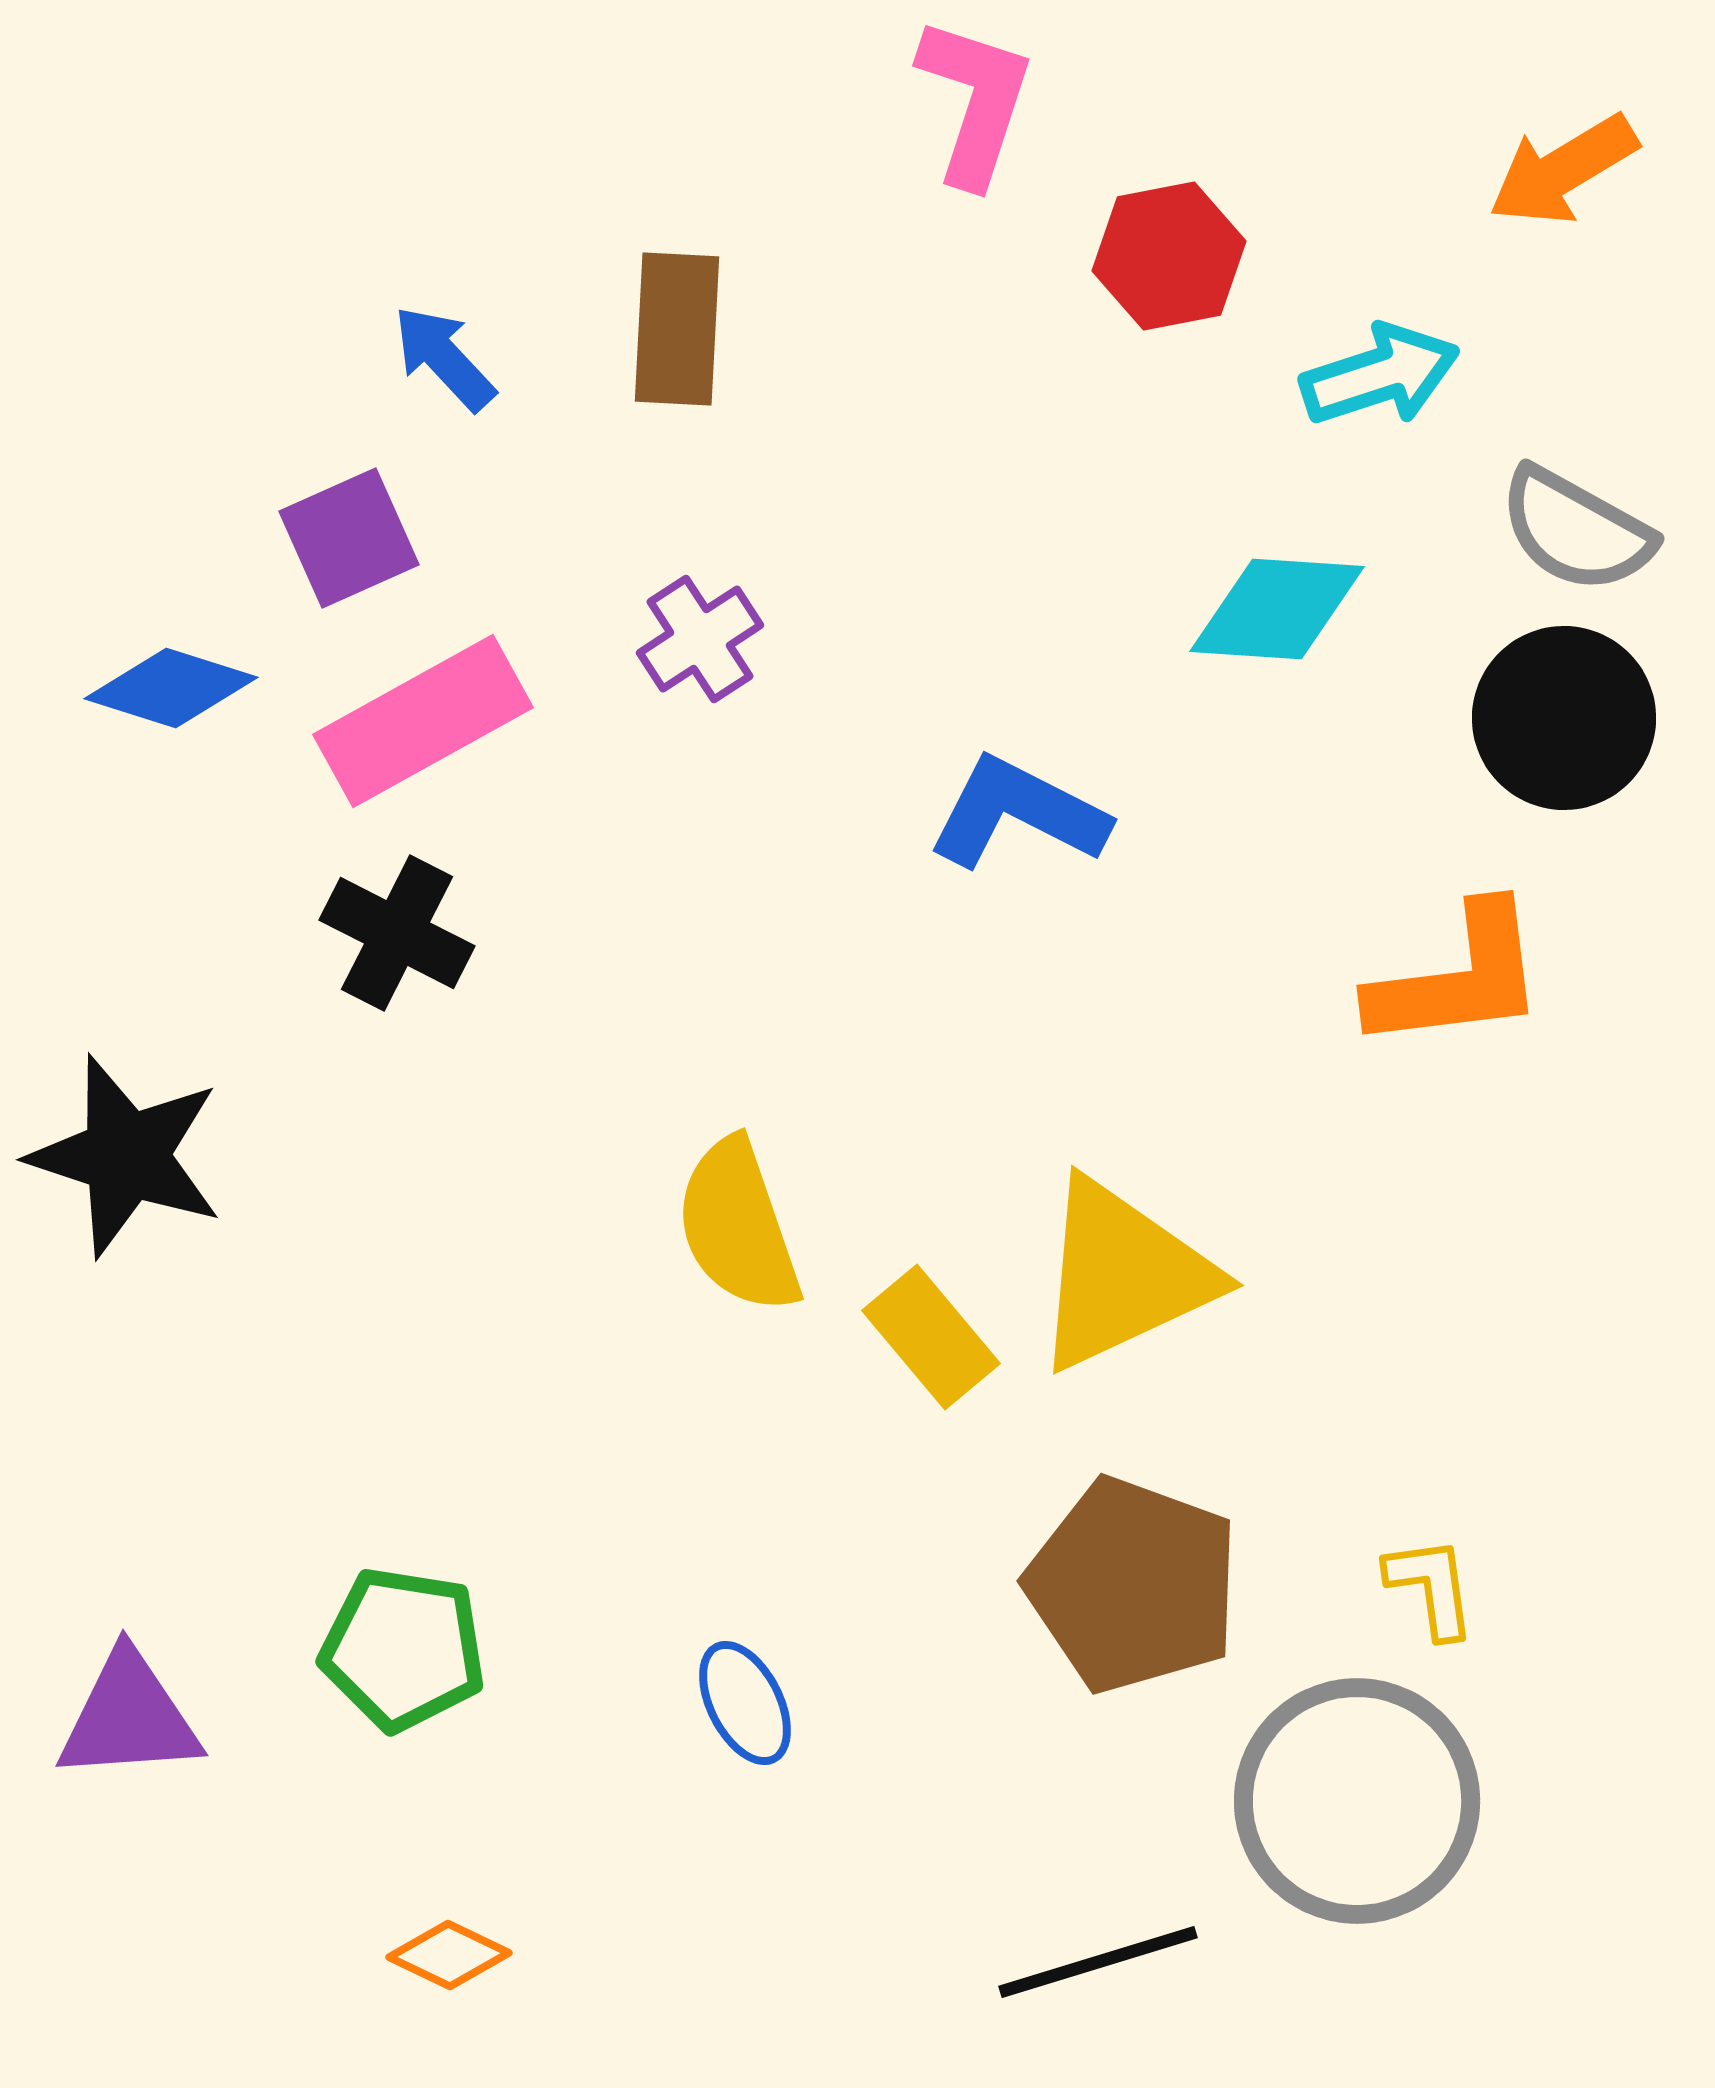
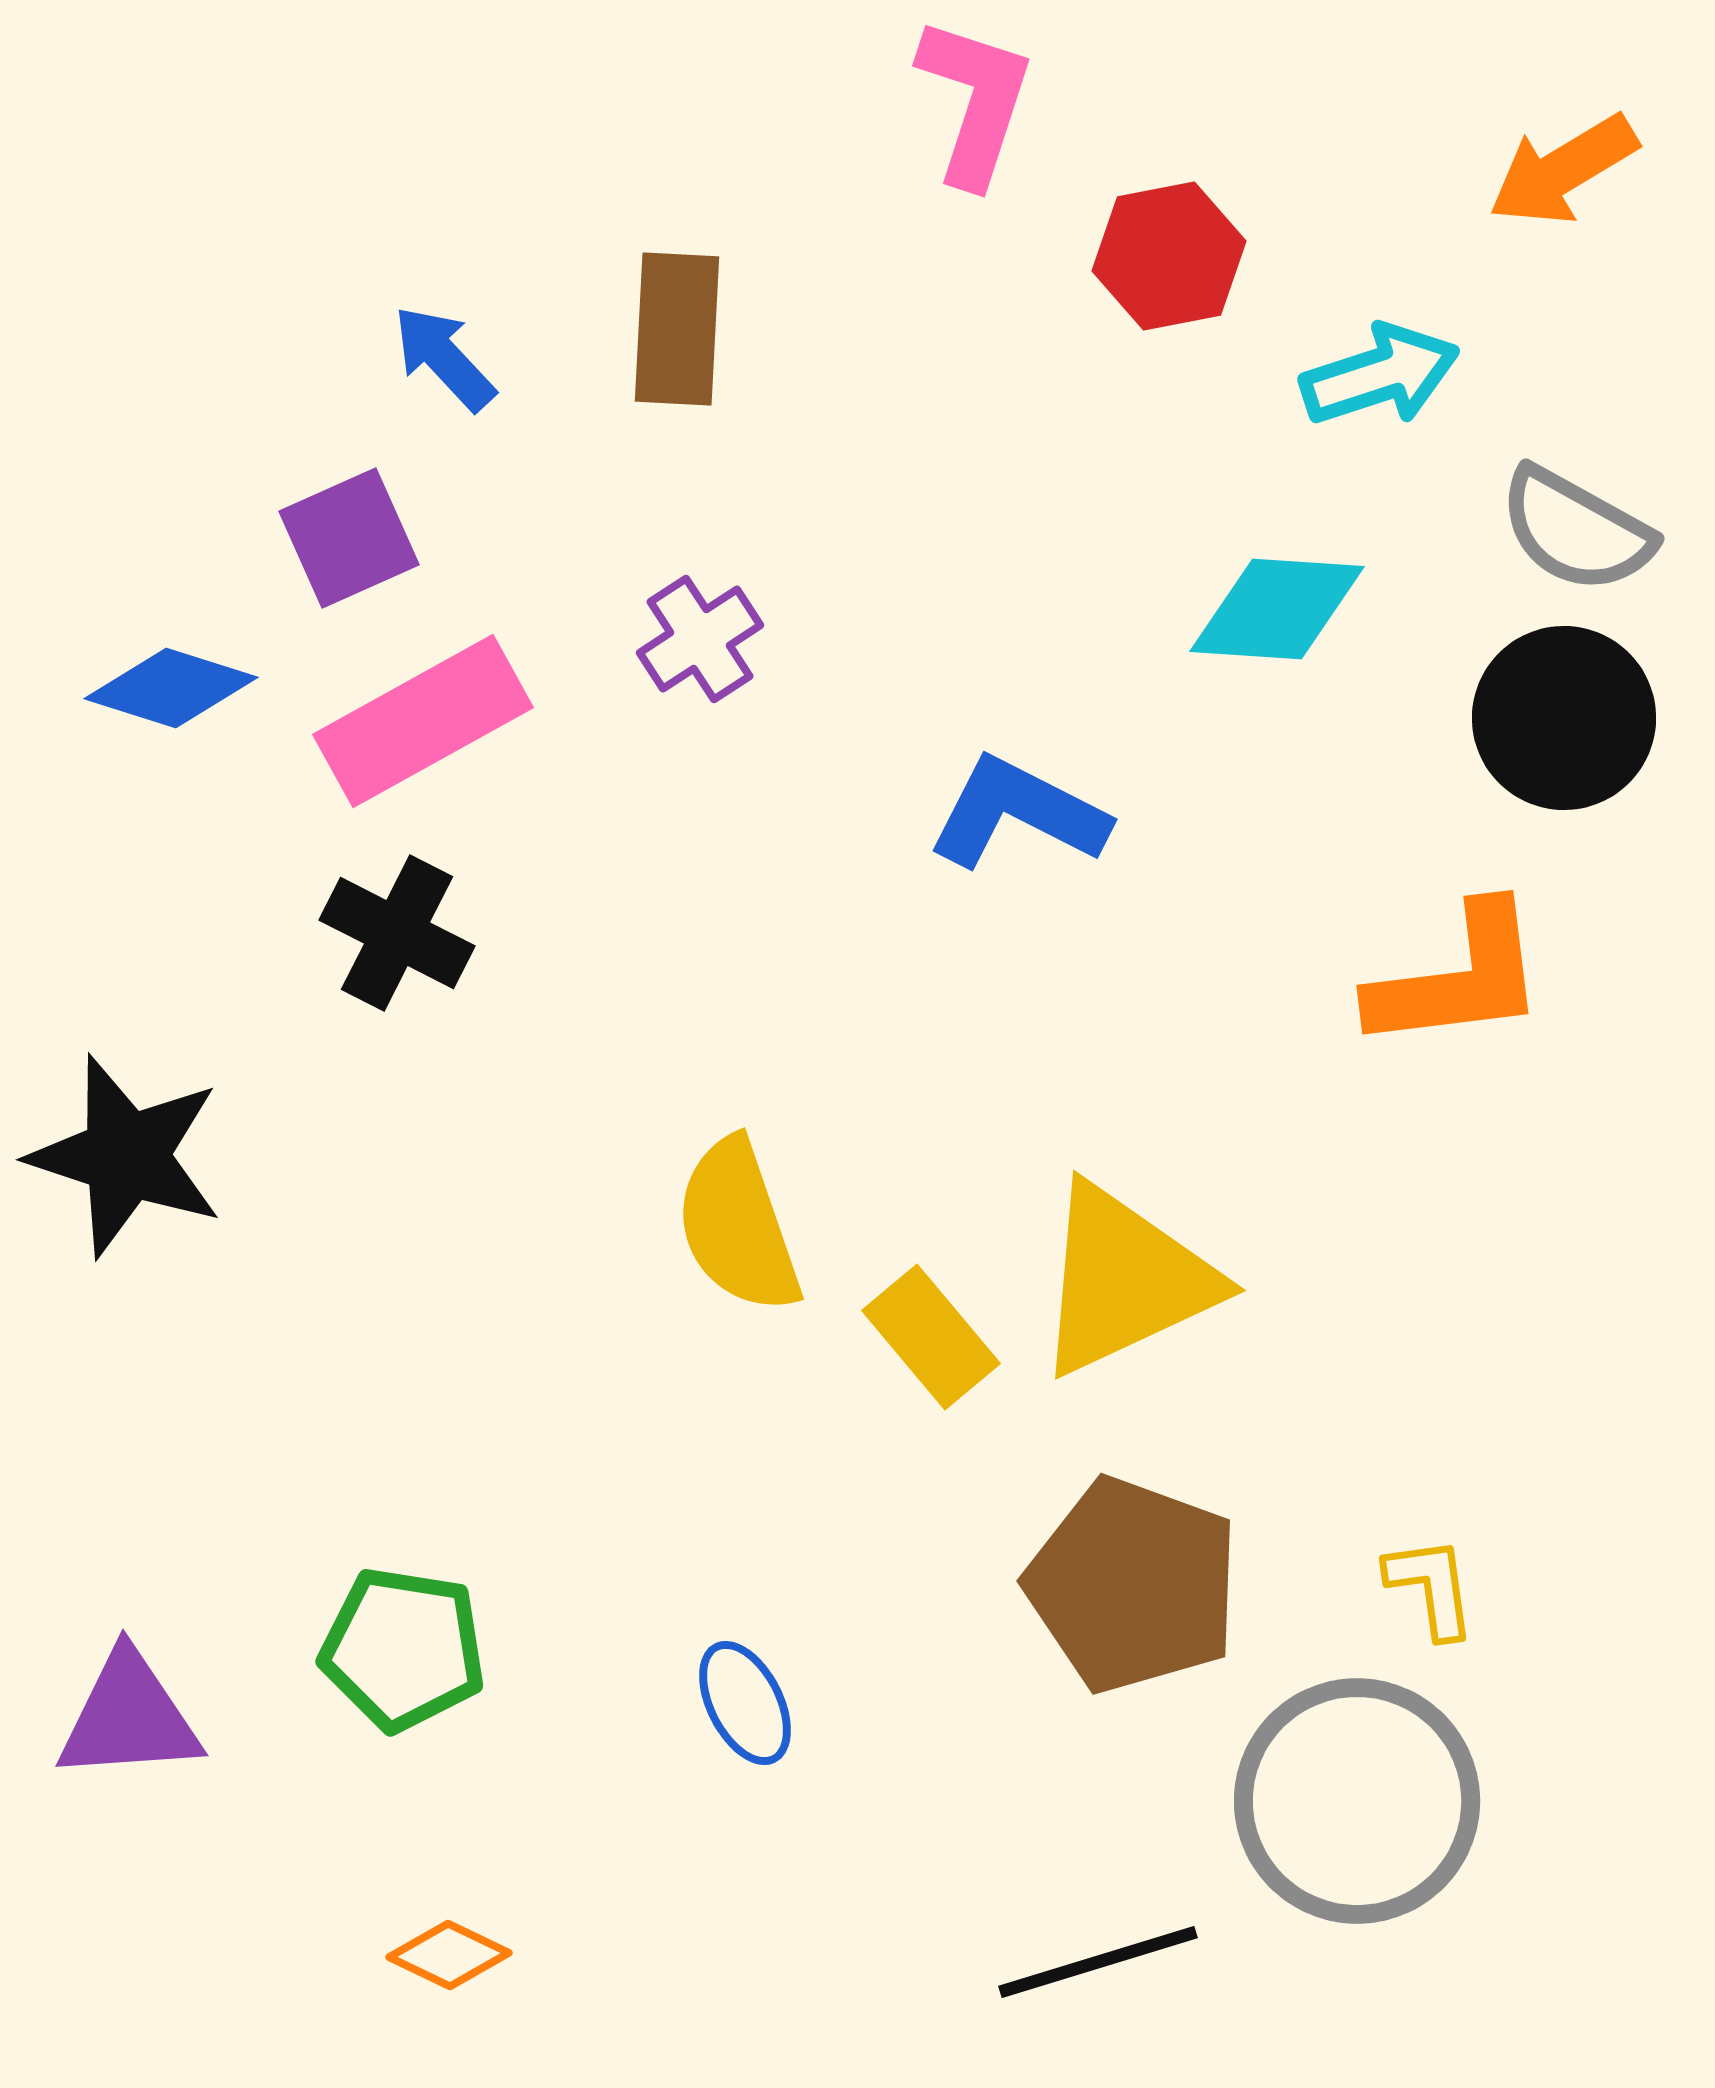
yellow triangle: moved 2 px right, 5 px down
